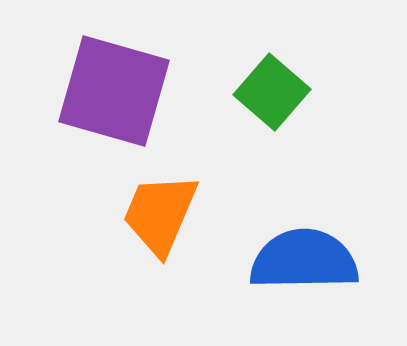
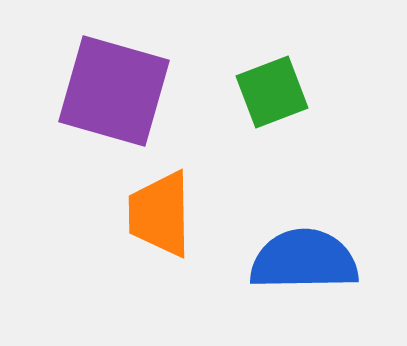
green square: rotated 28 degrees clockwise
orange trapezoid: rotated 24 degrees counterclockwise
